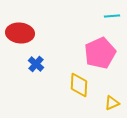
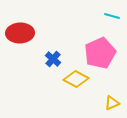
cyan line: rotated 21 degrees clockwise
red ellipse: rotated 8 degrees counterclockwise
blue cross: moved 17 px right, 5 px up
yellow diamond: moved 3 px left, 6 px up; rotated 65 degrees counterclockwise
